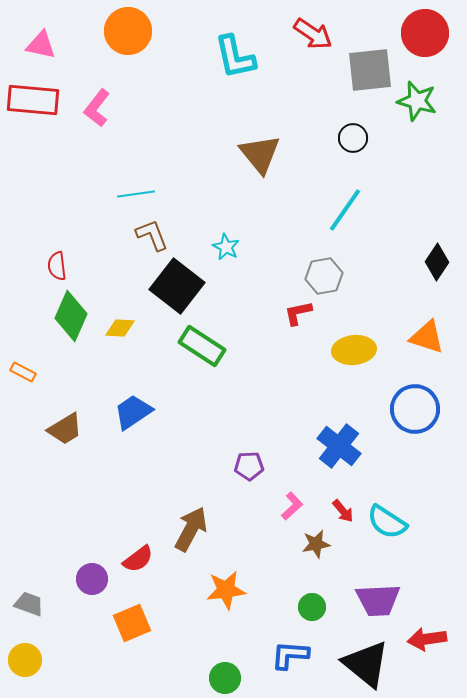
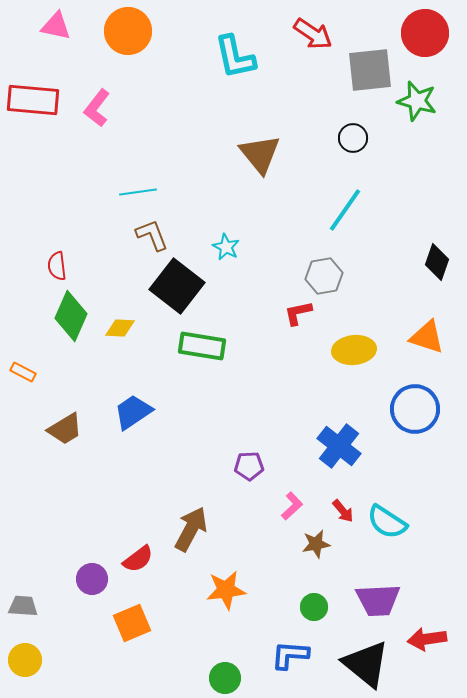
pink triangle at (41, 45): moved 15 px right, 19 px up
cyan line at (136, 194): moved 2 px right, 2 px up
black diamond at (437, 262): rotated 15 degrees counterclockwise
green rectangle at (202, 346): rotated 24 degrees counterclockwise
gray trapezoid at (29, 604): moved 6 px left, 2 px down; rotated 16 degrees counterclockwise
green circle at (312, 607): moved 2 px right
